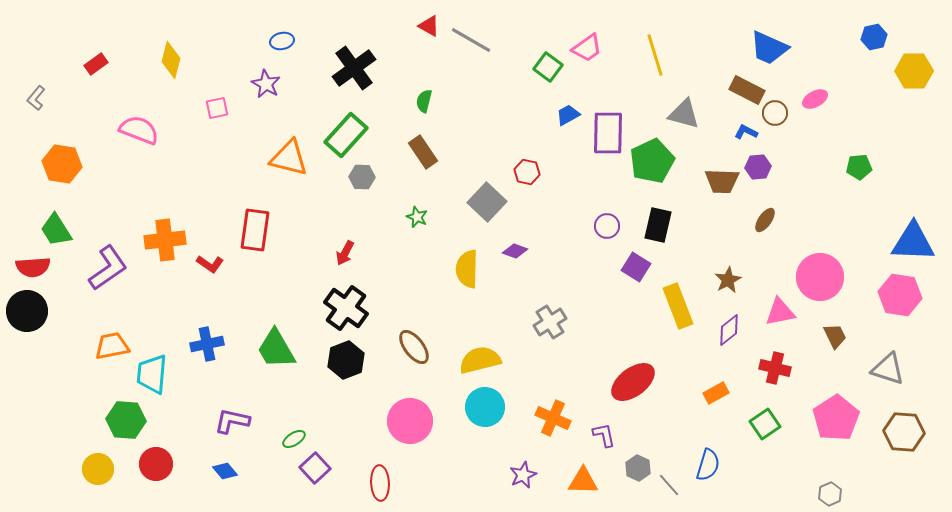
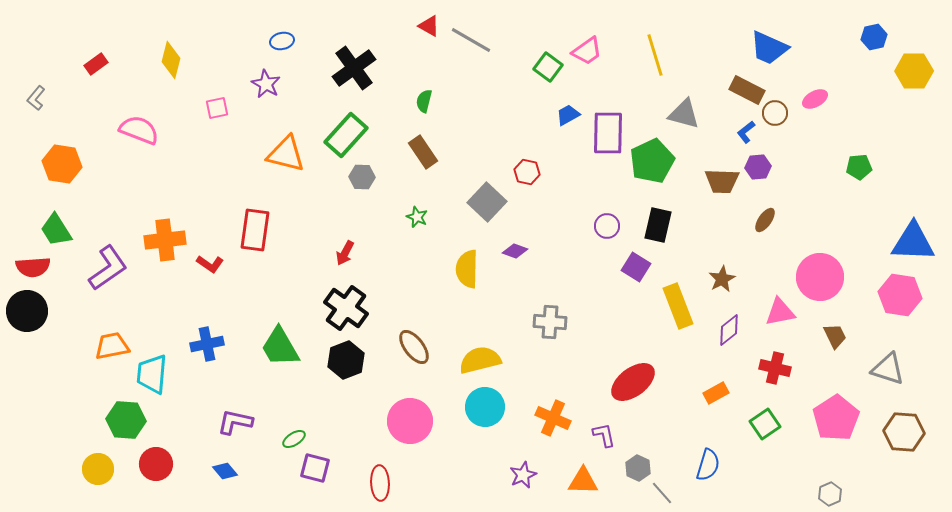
pink trapezoid at (587, 48): moved 3 px down
blue L-shape at (746, 132): rotated 65 degrees counterclockwise
orange triangle at (289, 158): moved 3 px left, 4 px up
brown star at (728, 280): moved 6 px left, 1 px up
gray cross at (550, 322): rotated 36 degrees clockwise
green trapezoid at (276, 349): moved 4 px right, 2 px up
purple L-shape at (232, 421): moved 3 px right, 1 px down
purple square at (315, 468): rotated 32 degrees counterclockwise
gray line at (669, 485): moved 7 px left, 8 px down
